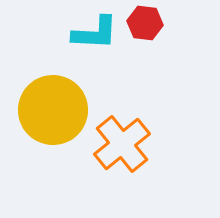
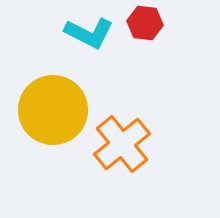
cyan L-shape: moved 6 px left; rotated 24 degrees clockwise
